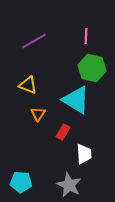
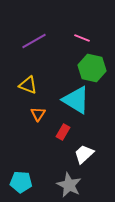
pink line: moved 4 px left, 2 px down; rotated 70 degrees counterclockwise
white trapezoid: rotated 130 degrees counterclockwise
